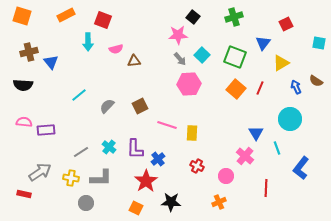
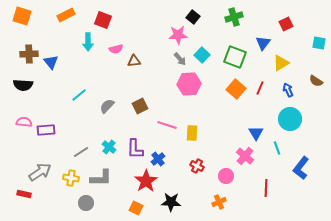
brown cross at (29, 52): moved 2 px down; rotated 12 degrees clockwise
blue arrow at (296, 87): moved 8 px left, 3 px down
